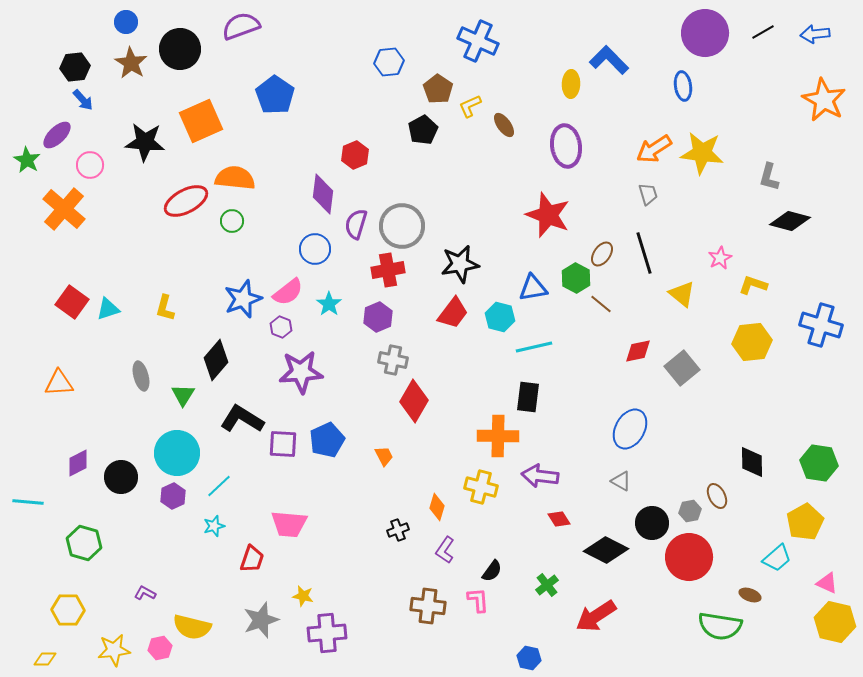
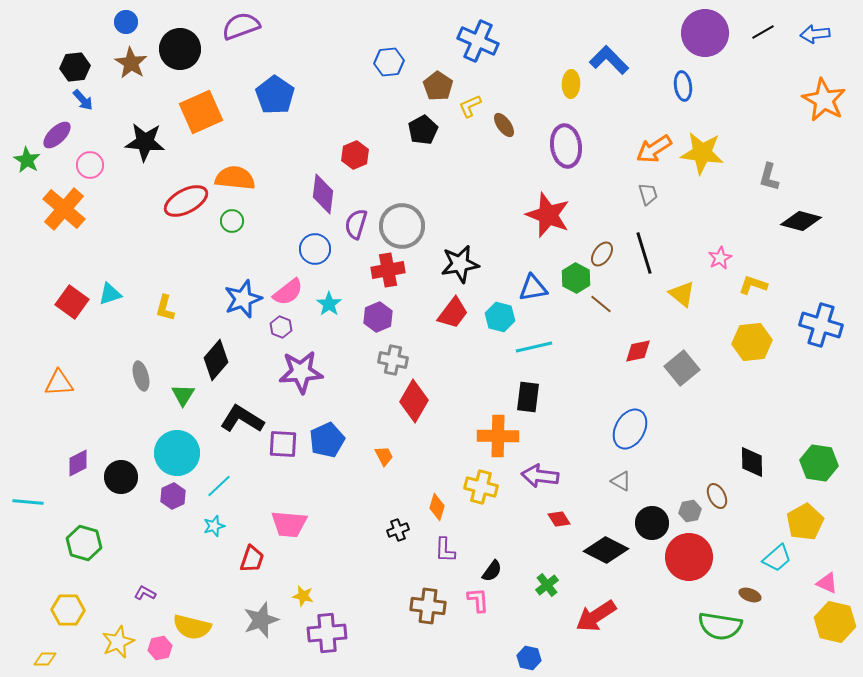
brown pentagon at (438, 89): moved 3 px up
orange square at (201, 121): moved 9 px up
black diamond at (790, 221): moved 11 px right
cyan triangle at (108, 309): moved 2 px right, 15 px up
purple L-shape at (445, 550): rotated 32 degrees counterclockwise
yellow star at (114, 650): moved 4 px right, 8 px up; rotated 16 degrees counterclockwise
